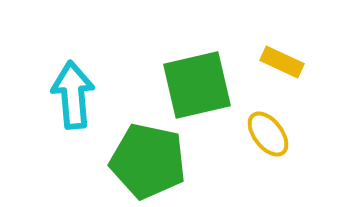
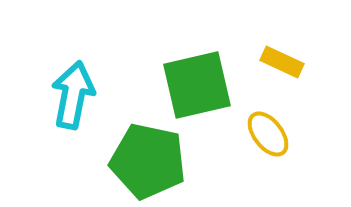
cyan arrow: rotated 16 degrees clockwise
